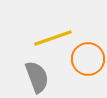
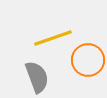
orange circle: moved 1 px down
